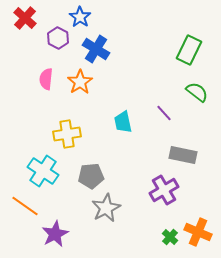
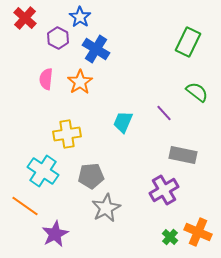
green rectangle: moved 1 px left, 8 px up
cyan trapezoid: rotated 35 degrees clockwise
